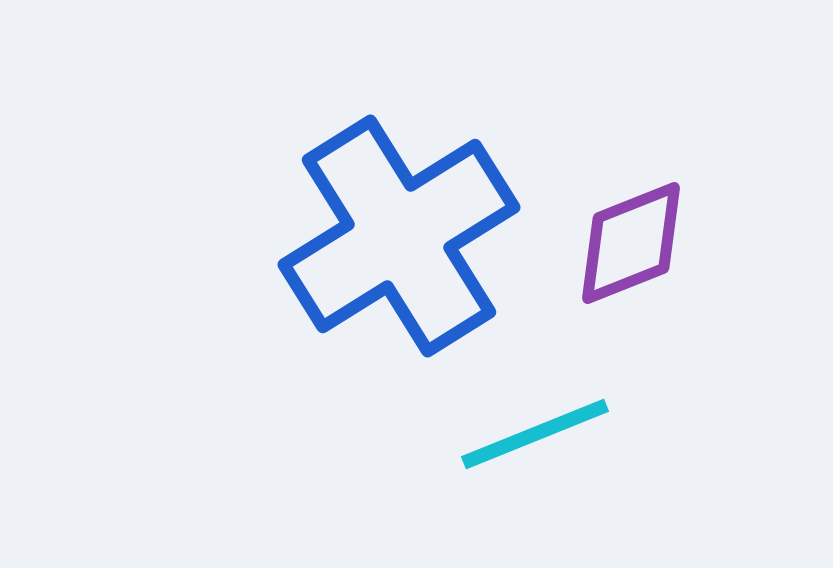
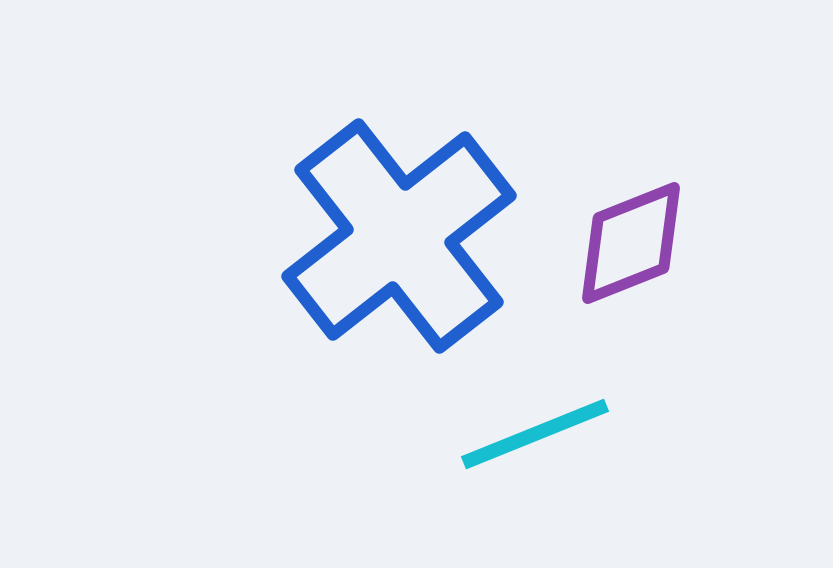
blue cross: rotated 6 degrees counterclockwise
